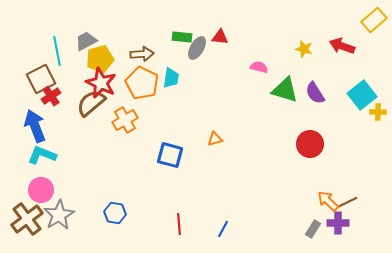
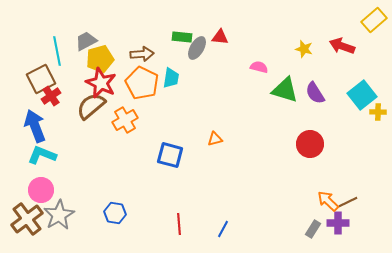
brown semicircle: moved 3 px down
